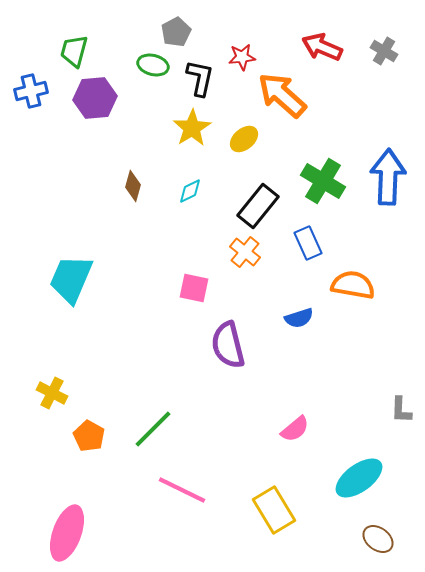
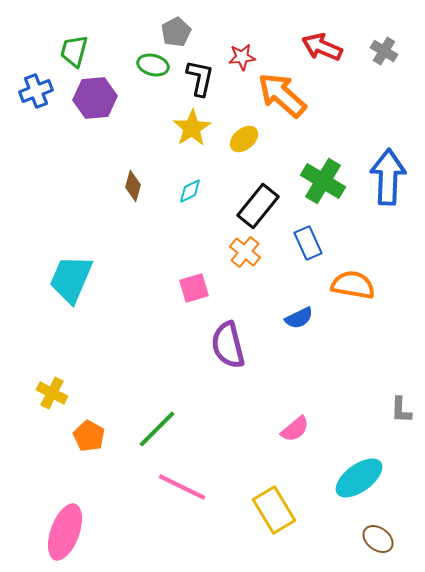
blue cross: moved 5 px right; rotated 8 degrees counterclockwise
pink square: rotated 28 degrees counterclockwise
blue semicircle: rotated 8 degrees counterclockwise
green line: moved 4 px right
pink line: moved 3 px up
pink ellipse: moved 2 px left, 1 px up
